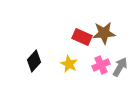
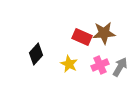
black diamond: moved 2 px right, 7 px up
pink cross: moved 1 px left
